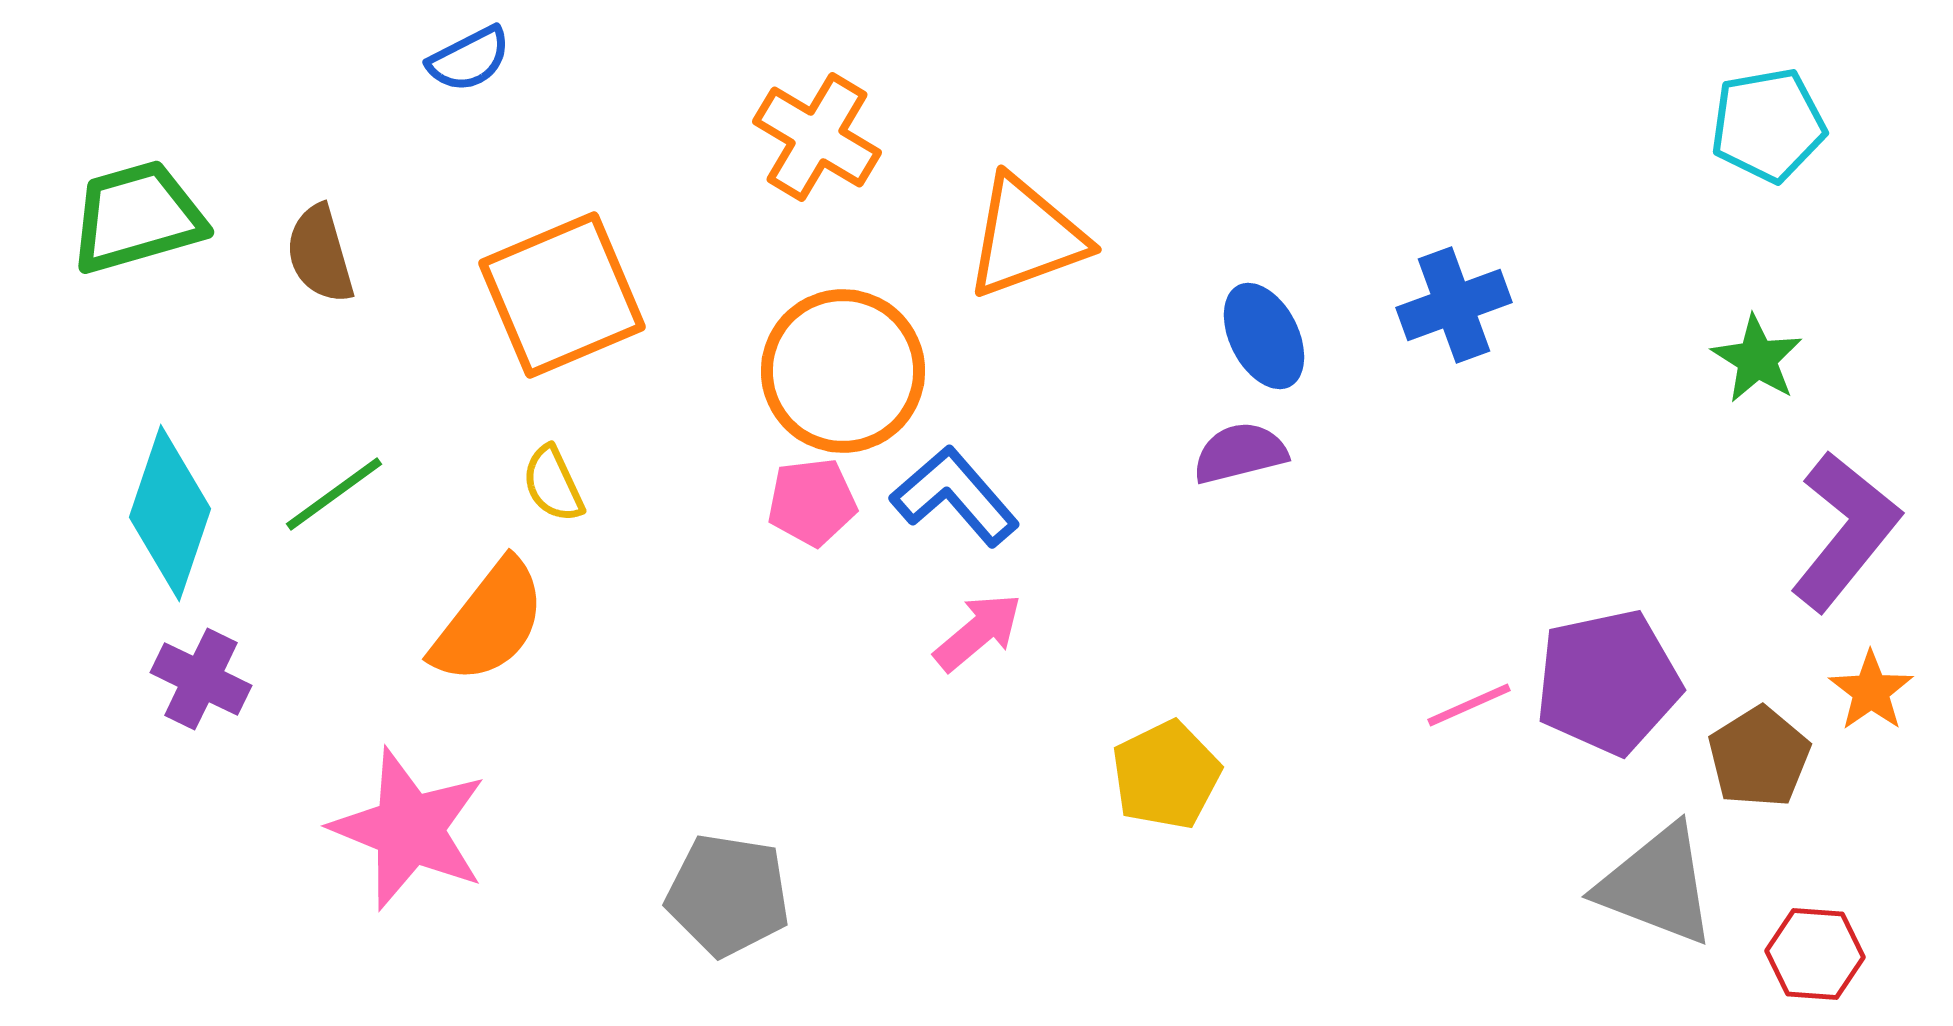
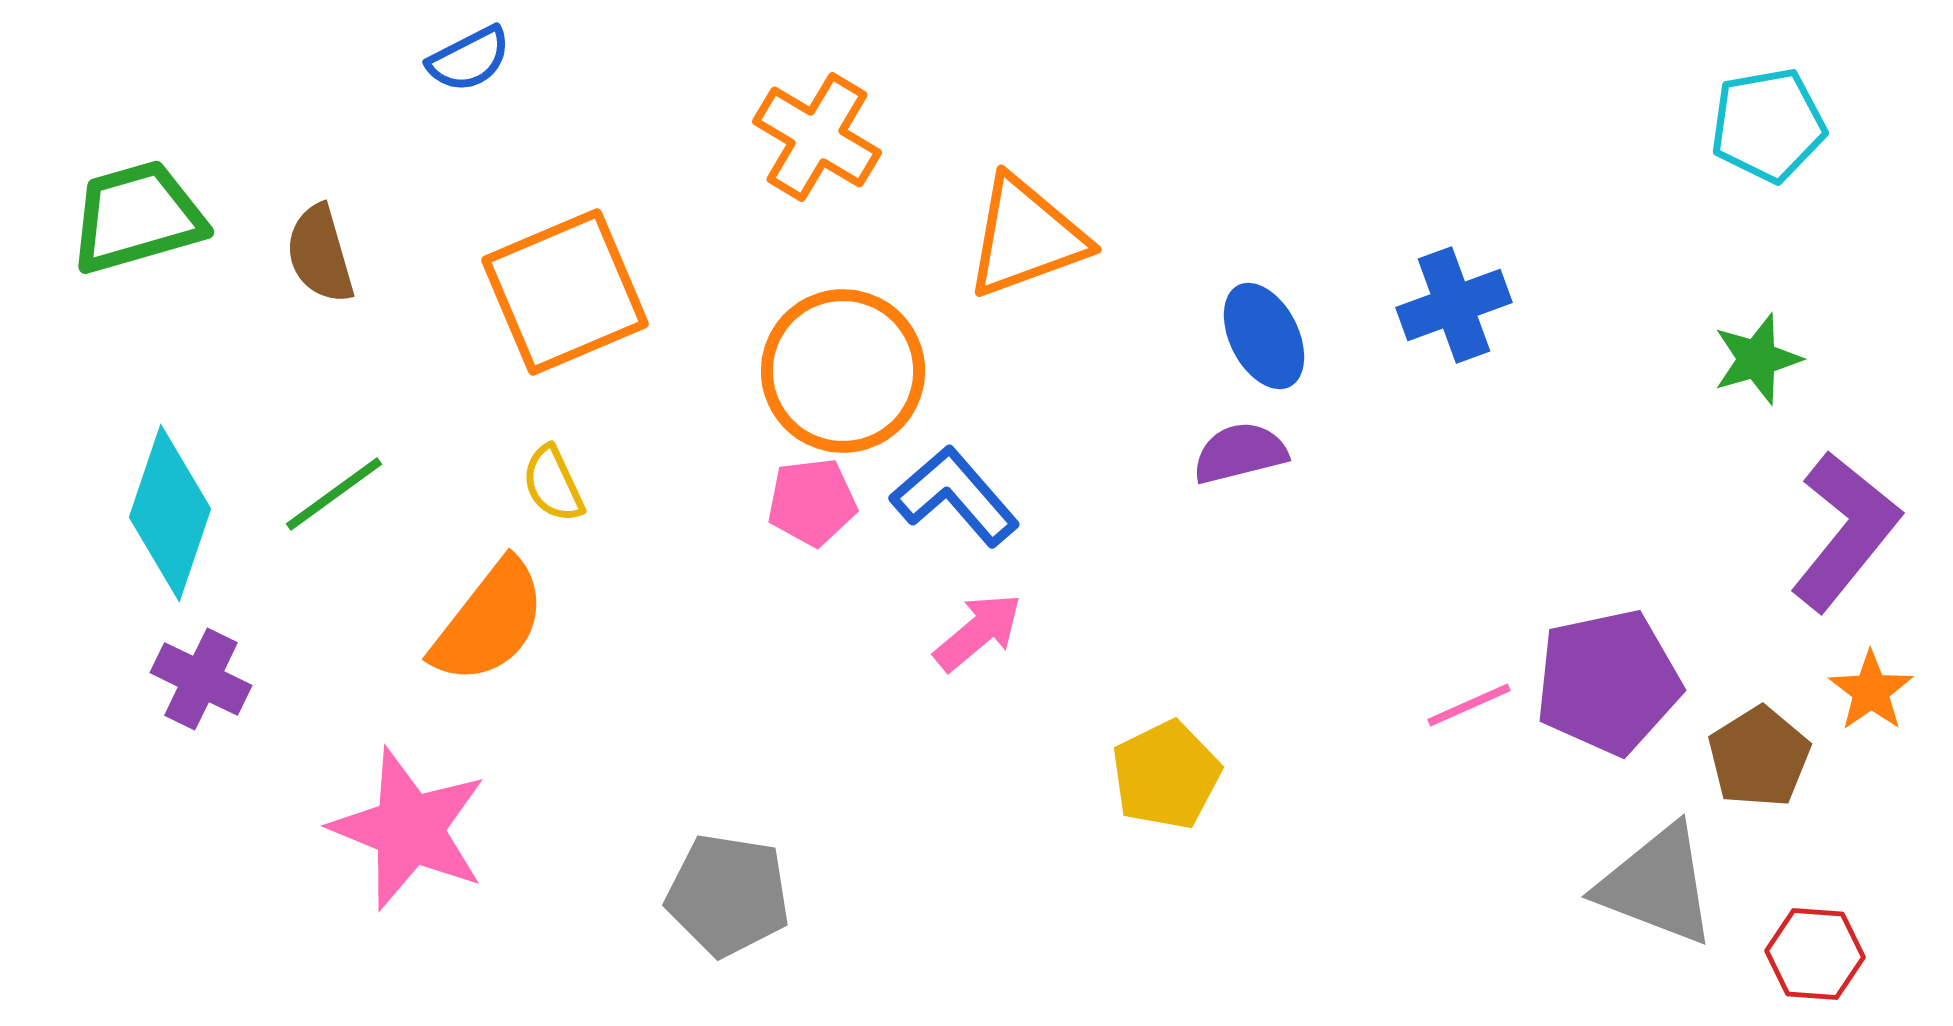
orange square: moved 3 px right, 3 px up
green star: rotated 24 degrees clockwise
